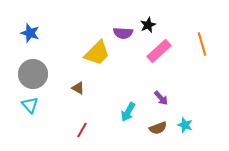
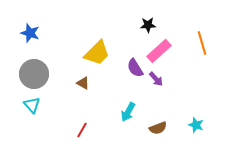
black star: rotated 21 degrees clockwise
purple semicircle: moved 12 px right, 35 px down; rotated 54 degrees clockwise
orange line: moved 1 px up
gray circle: moved 1 px right
brown triangle: moved 5 px right, 5 px up
purple arrow: moved 5 px left, 19 px up
cyan triangle: moved 2 px right
cyan star: moved 11 px right
